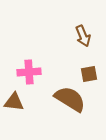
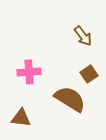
brown arrow: rotated 15 degrees counterclockwise
brown square: rotated 24 degrees counterclockwise
brown triangle: moved 7 px right, 16 px down
